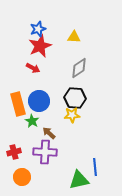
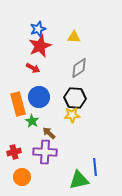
blue circle: moved 4 px up
